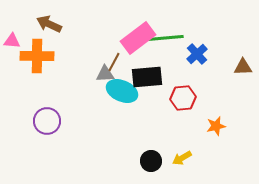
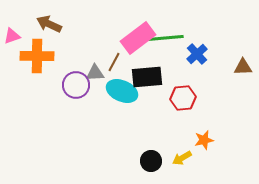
pink triangle: moved 5 px up; rotated 24 degrees counterclockwise
gray triangle: moved 10 px left, 1 px up
purple circle: moved 29 px right, 36 px up
orange star: moved 12 px left, 14 px down
